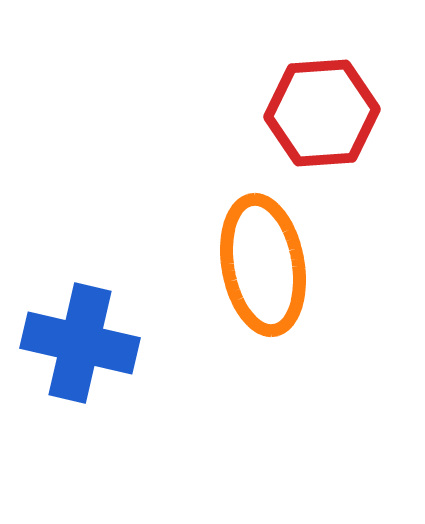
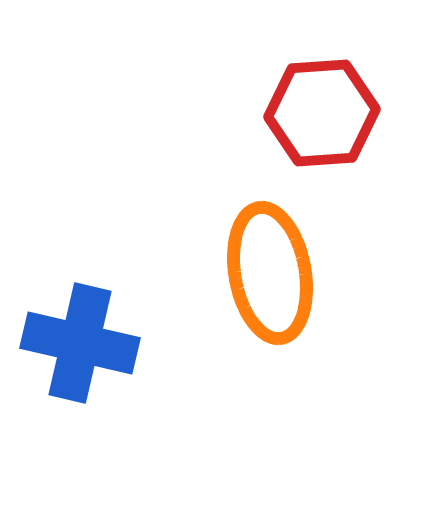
orange ellipse: moved 7 px right, 8 px down
